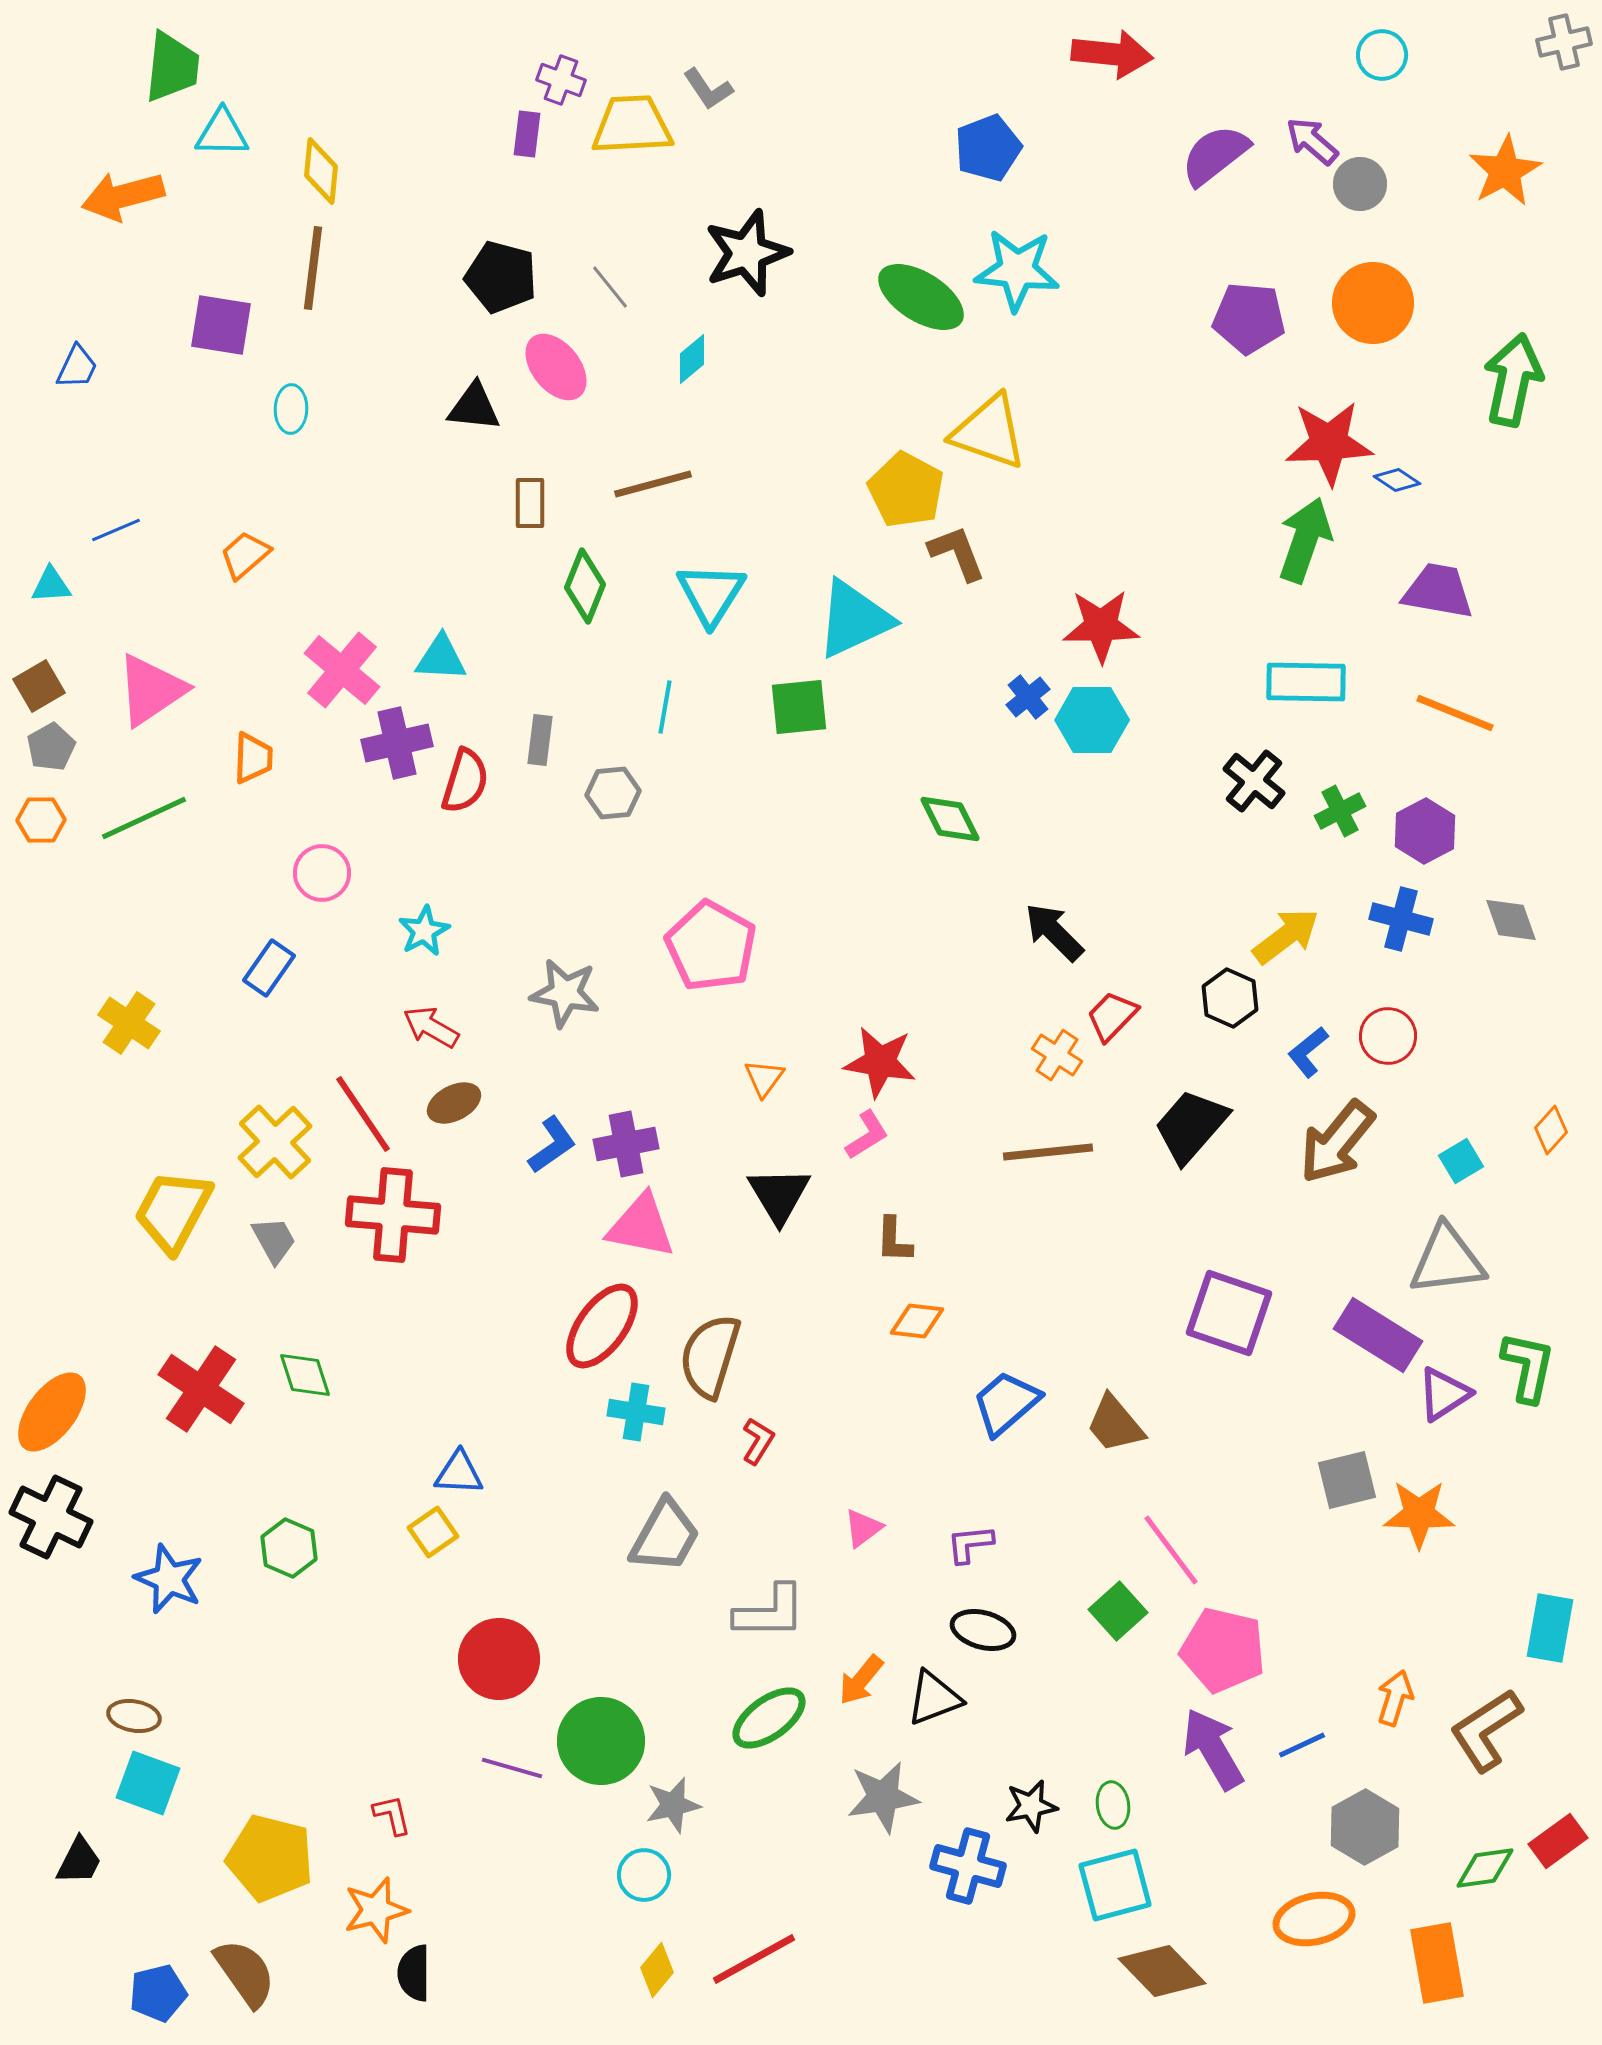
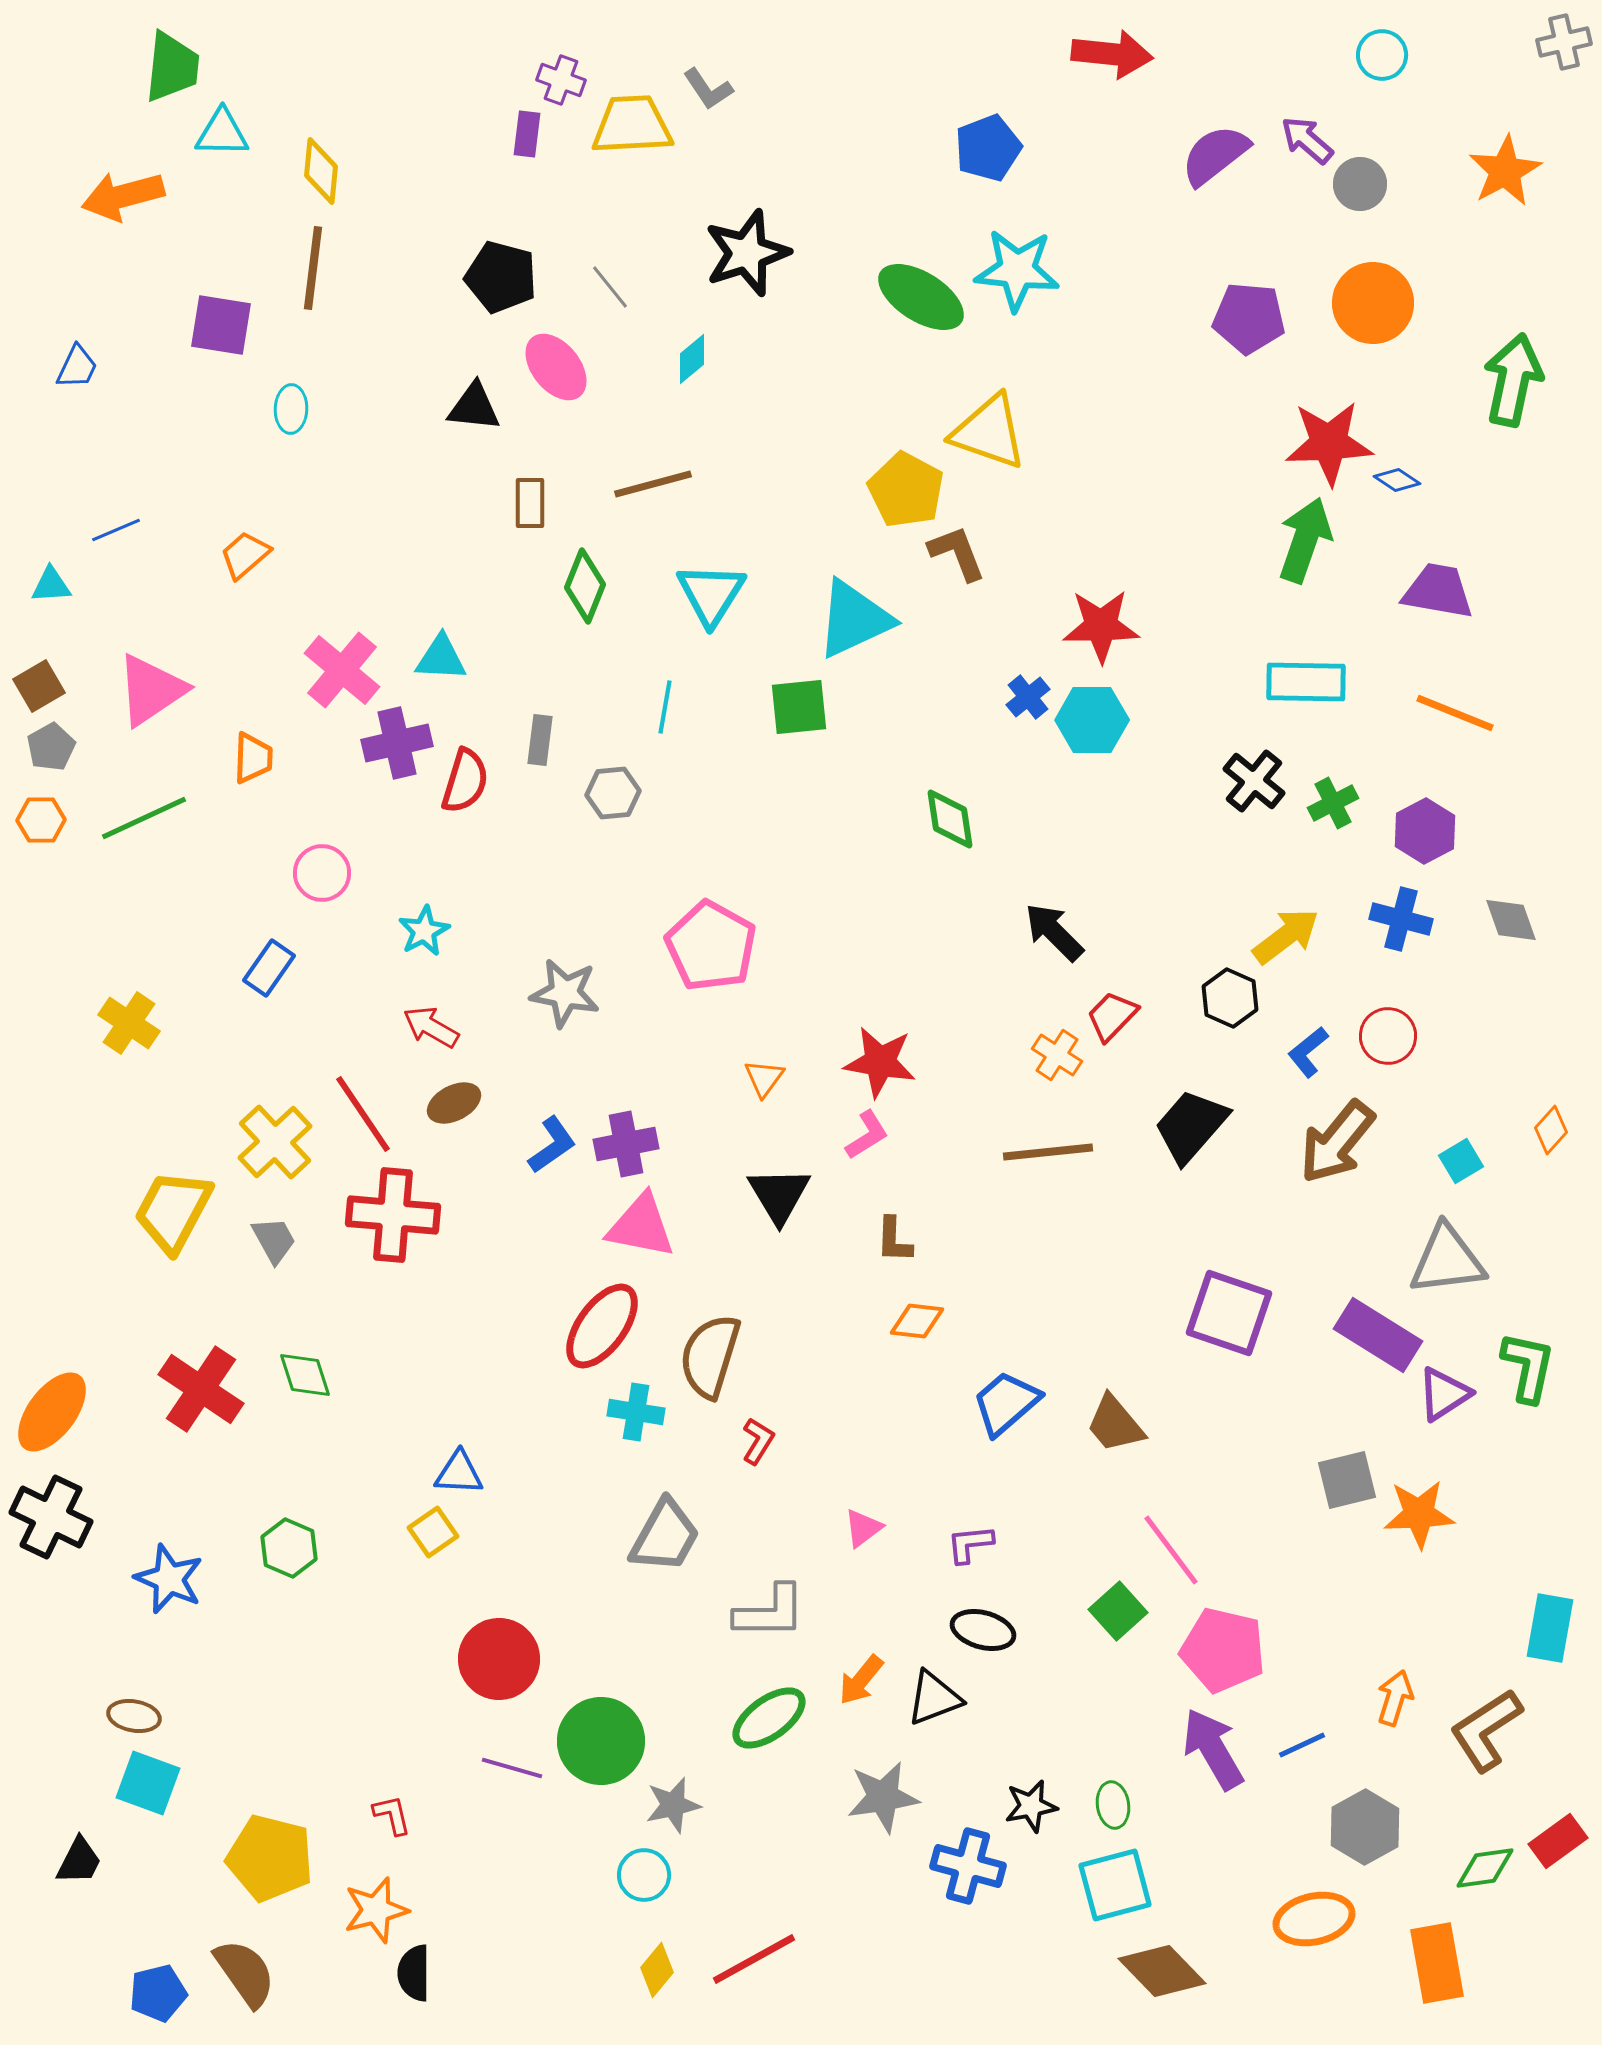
purple arrow at (1312, 141): moved 5 px left, 1 px up
green cross at (1340, 811): moved 7 px left, 8 px up
green diamond at (950, 819): rotated 18 degrees clockwise
orange star at (1419, 1514): rotated 4 degrees counterclockwise
